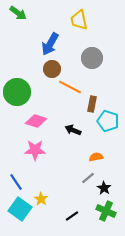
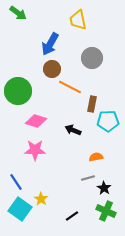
yellow trapezoid: moved 1 px left
green circle: moved 1 px right, 1 px up
cyan pentagon: rotated 20 degrees counterclockwise
gray line: rotated 24 degrees clockwise
